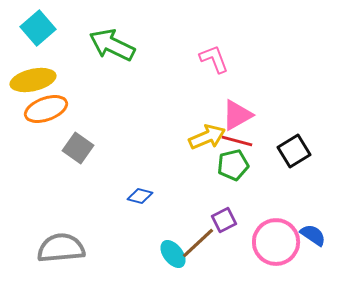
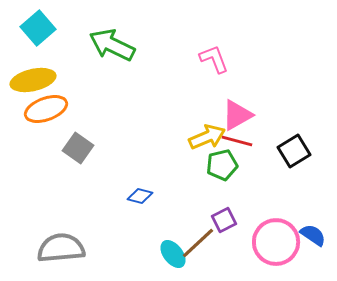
green pentagon: moved 11 px left
